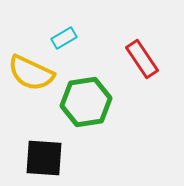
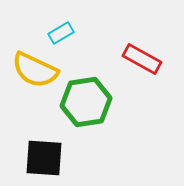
cyan rectangle: moved 3 px left, 5 px up
red rectangle: rotated 27 degrees counterclockwise
yellow semicircle: moved 4 px right, 3 px up
